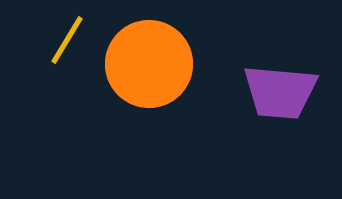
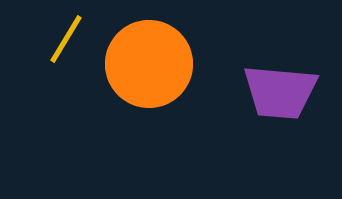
yellow line: moved 1 px left, 1 px up
